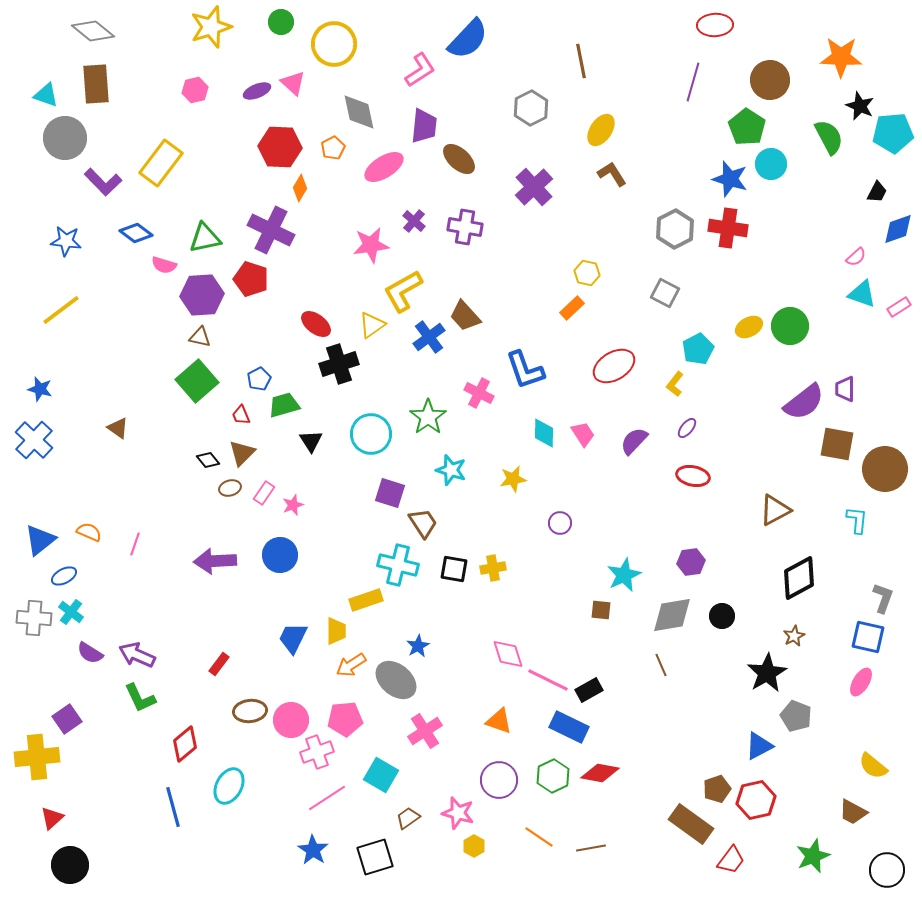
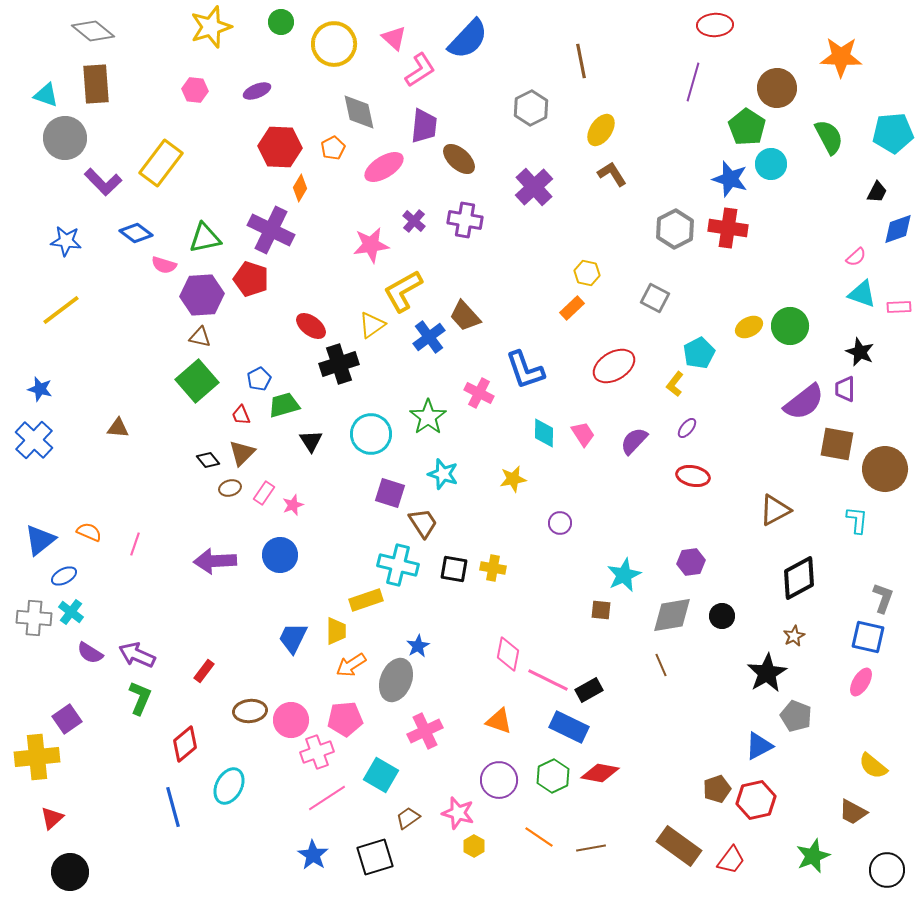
brown circle at (770, 80): moved 7 px right, 8 px down
pink triangle at (293, 83): moved 101 px right, 45 px up
pink hexagon at (195, 90): rotated 20 degrees clockwise
black star at (860, 106): moved 246 px down
purple cross at (465, 227): moved 7 px up
gray square at (665, 293): moved 10 px left, 5 px down
pink rectangle at (899, 307): rotated 30 degrees clockwise
red ellipse at (316, 324): moved 5 px left, 2 px down
cyan pentagon at (698, 349): moved 1 px right, 4 px down
brown triangle at (118, 428): rotated 30 degrees counterclockwise
cyan star at (451, 470): moved 8 px left, 4 px down
yellow cross at (493, 568): rotated 20 degrees clockwise
pink diamond at (508, 654): rotated 28 degrees clockwise
red rectangle at (219, 664): moved 15 px left, 7 px down
gray ellipse at (396, 680): rotated 72 degrees clockwise
green L-shape at (140, 698): rotated 132 degrees counterclockwise
pink cross at (425, 731): rotated 8 degrees clockwise
brown rectangle at (691, 824): moved 12 px left, 22 px down
blue star at (313, 850): moved 5 px down
black circle at (70, 865): moved 7 px down
